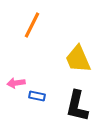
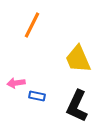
black L-shape: rotated 12 degrees clockwise
